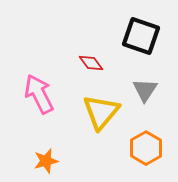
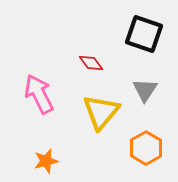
black square: moved 3 px right, 2 px up
